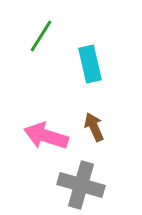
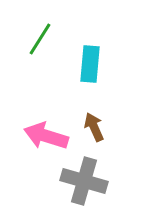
green line: moved 1 px left, 3 px down
cyan rectangle: rotated 18 degrees clockwise
gray cross: moved 3 px right, 4 px up
